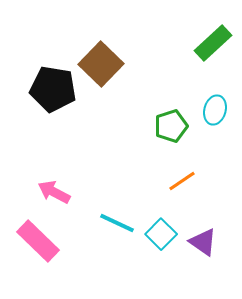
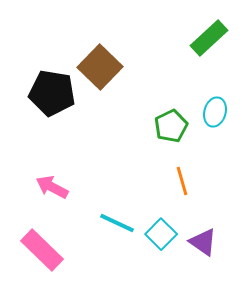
green rectangle: moved 4 px left, 5 px up
brown square: moved 1 px left, 3 px down
black pentagon: moved 1 px left, 4 px down
cyan ellipse: moved 2 px down
green pentagon: rotated 8 degrees counterclockwise
orange line: rotated 72 degrees counterclockwise
pink arrow: moved 2 px left, 5 px up
pink rectangle: moved 4 px right, 9 px down
